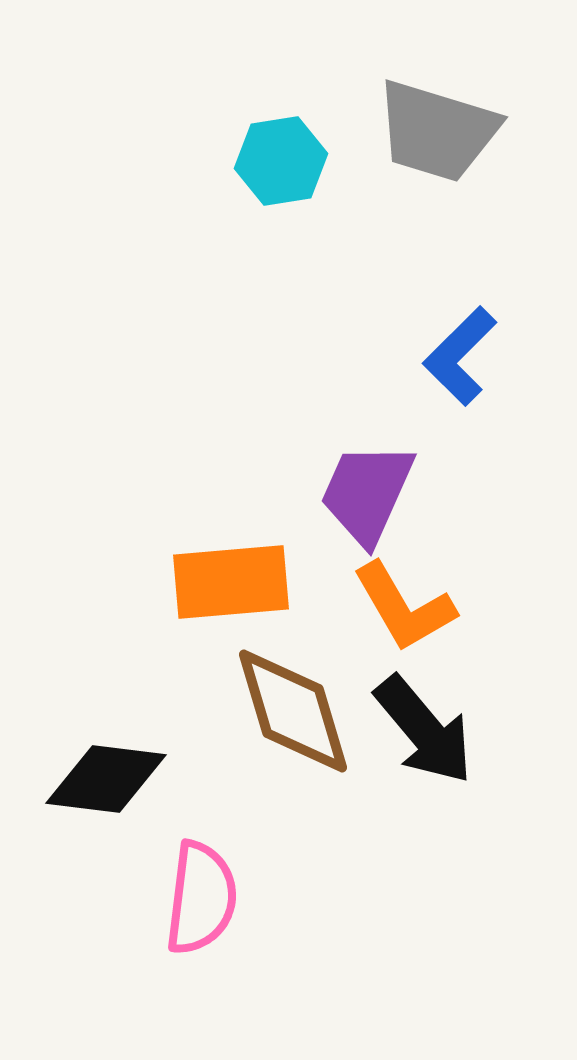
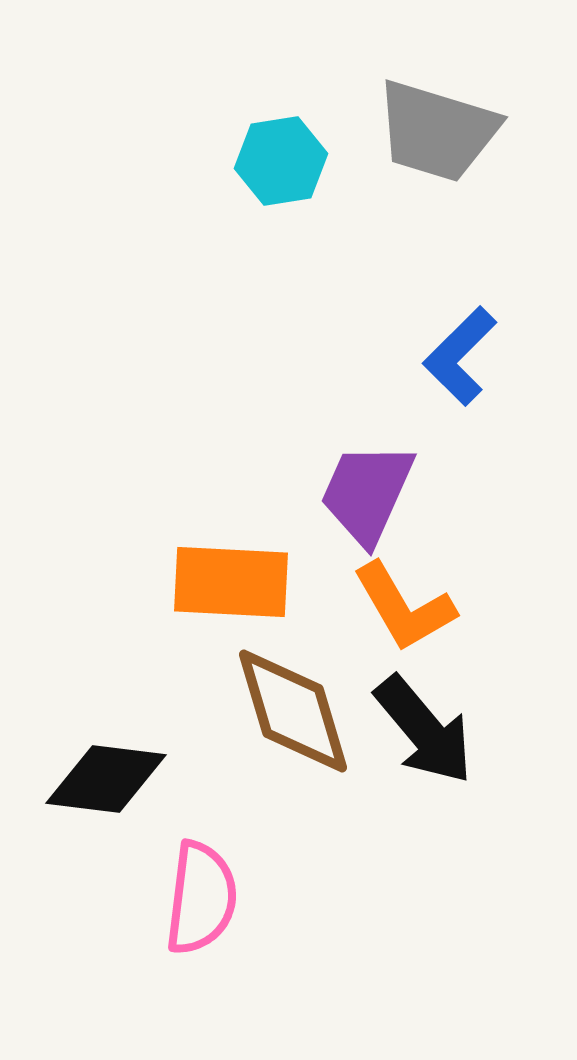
orange rectangle: rotated 8 degrees clockwise
